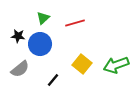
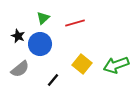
black star: rotated 16 degrees clockwise
